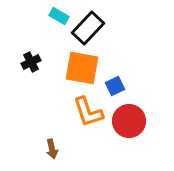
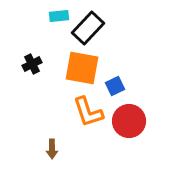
cyan rectangle: rotated 36 degrees counterclockwise
black cross: moved 1 px right, 2 px down
brown arrow: rotated 12 degrees clockwise
